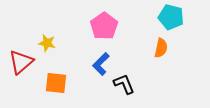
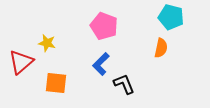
pink pentagon: rotated 16 degrees counterclockwise
